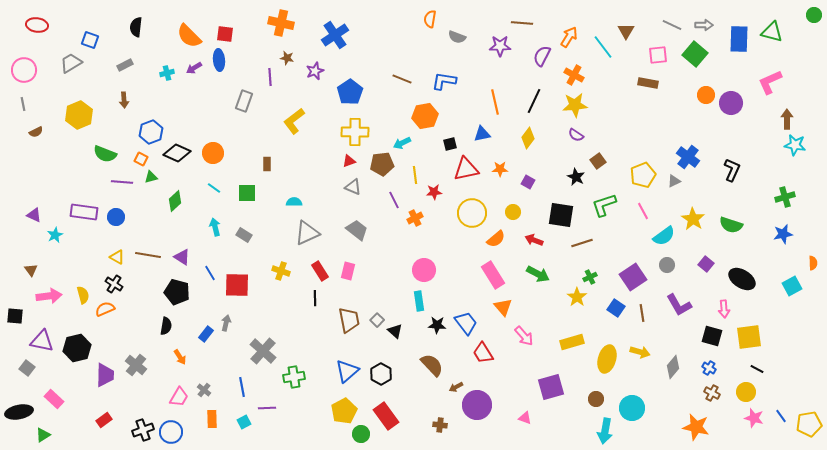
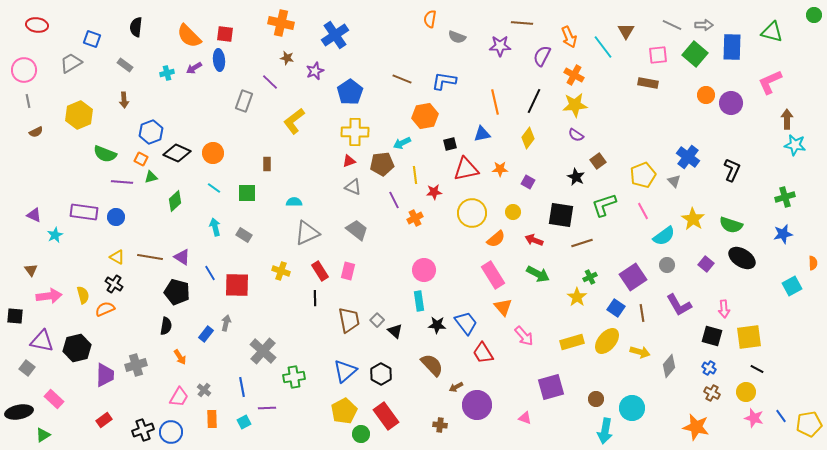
orange arrow at (569, 37): rotated 125 degrees clockwise
blue rectangle at (739, 39): moved 7 px left, 8 px down
blue square at (90, 40): moved 2 px right, 1 px up
gray rectangle at (125, 65): rotated 63 degrees clockwise
purple line at (270, 77): moved 5 px down; rotated 42 degrees counterclockwise
gray line at (23, 104): moved 5 px right, 3 px up
gray triangle at (674, 181): rotated 48 degrees counterclockwise
brown line at (148, 255): moved 2 px right, 2 px down
black ellipse at (742, 279): moved 21 px up
yellow ellipse at (607, 359): moved 18 px up; rotated 24 degrees clockwise
gray cross at (136, 365): rotated 35 degrees clockwise
gray diamond at (673, 367): moved 4 px left, 1 px up
blue triangle at (347, 371): moved 2 px left
